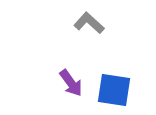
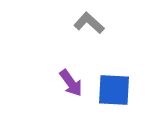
blue square: rotated 6 degrees counterclockwise
